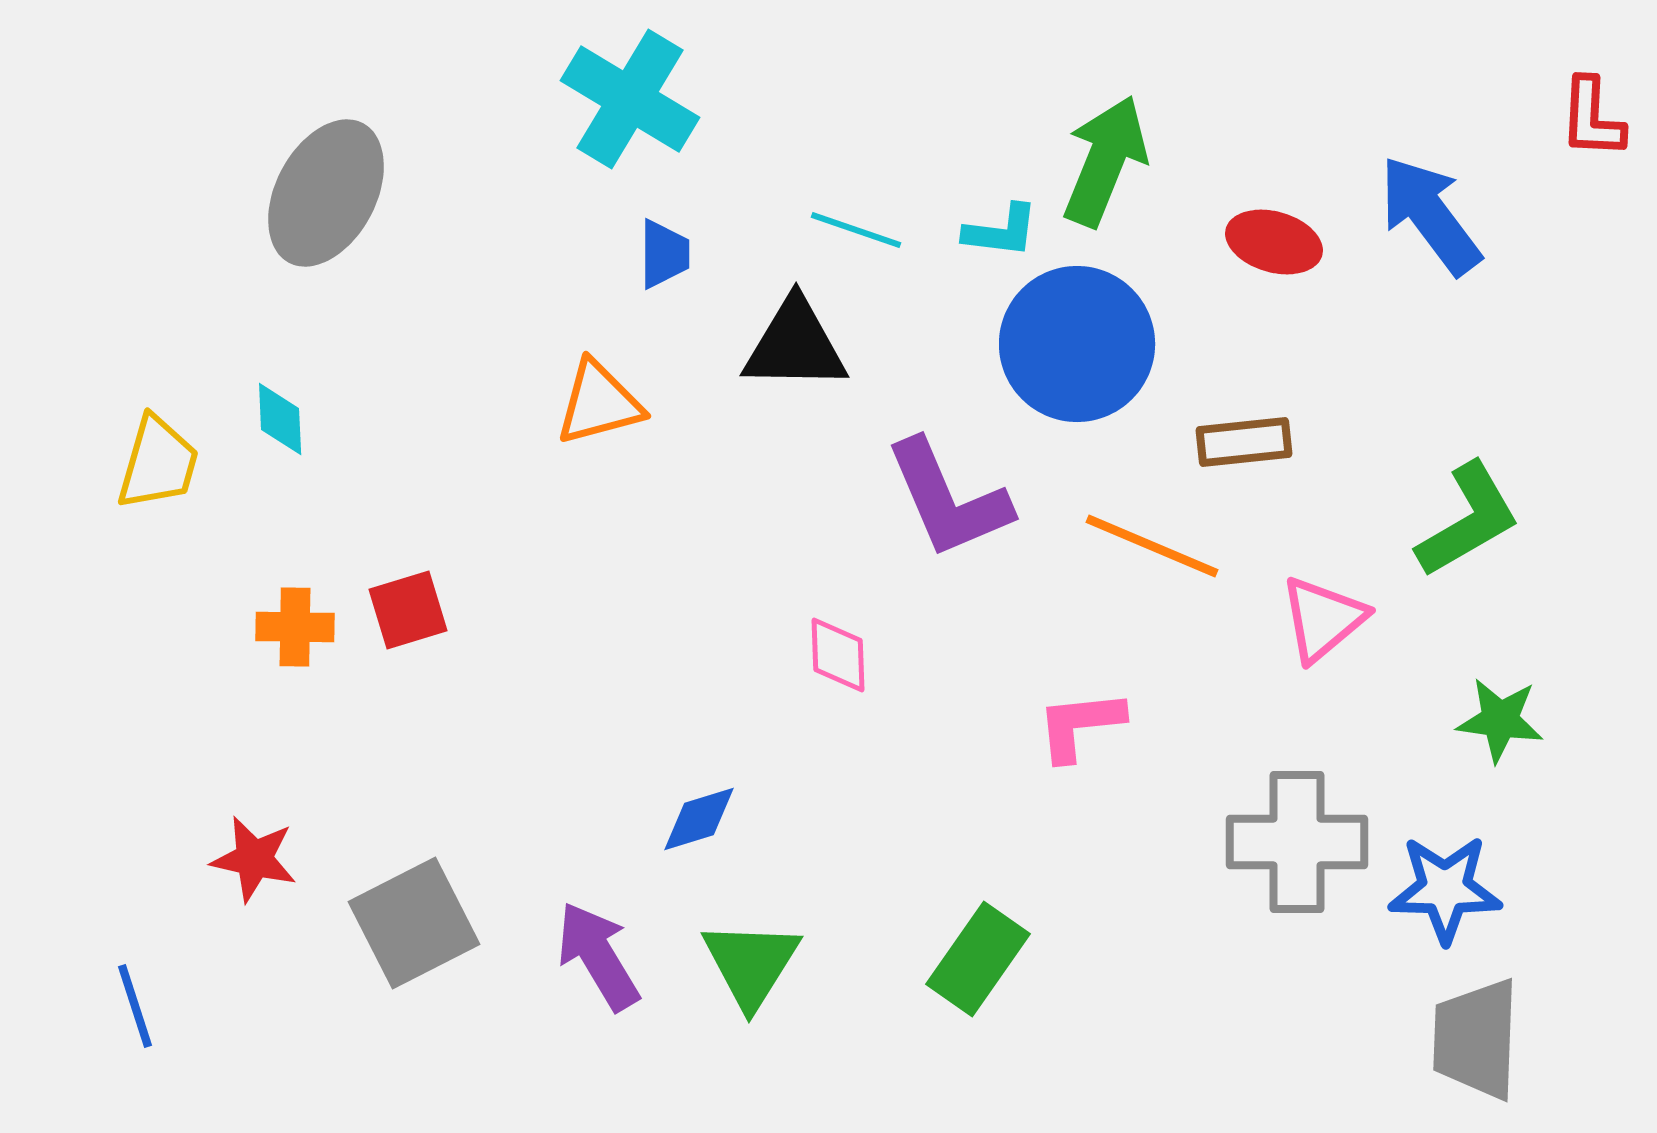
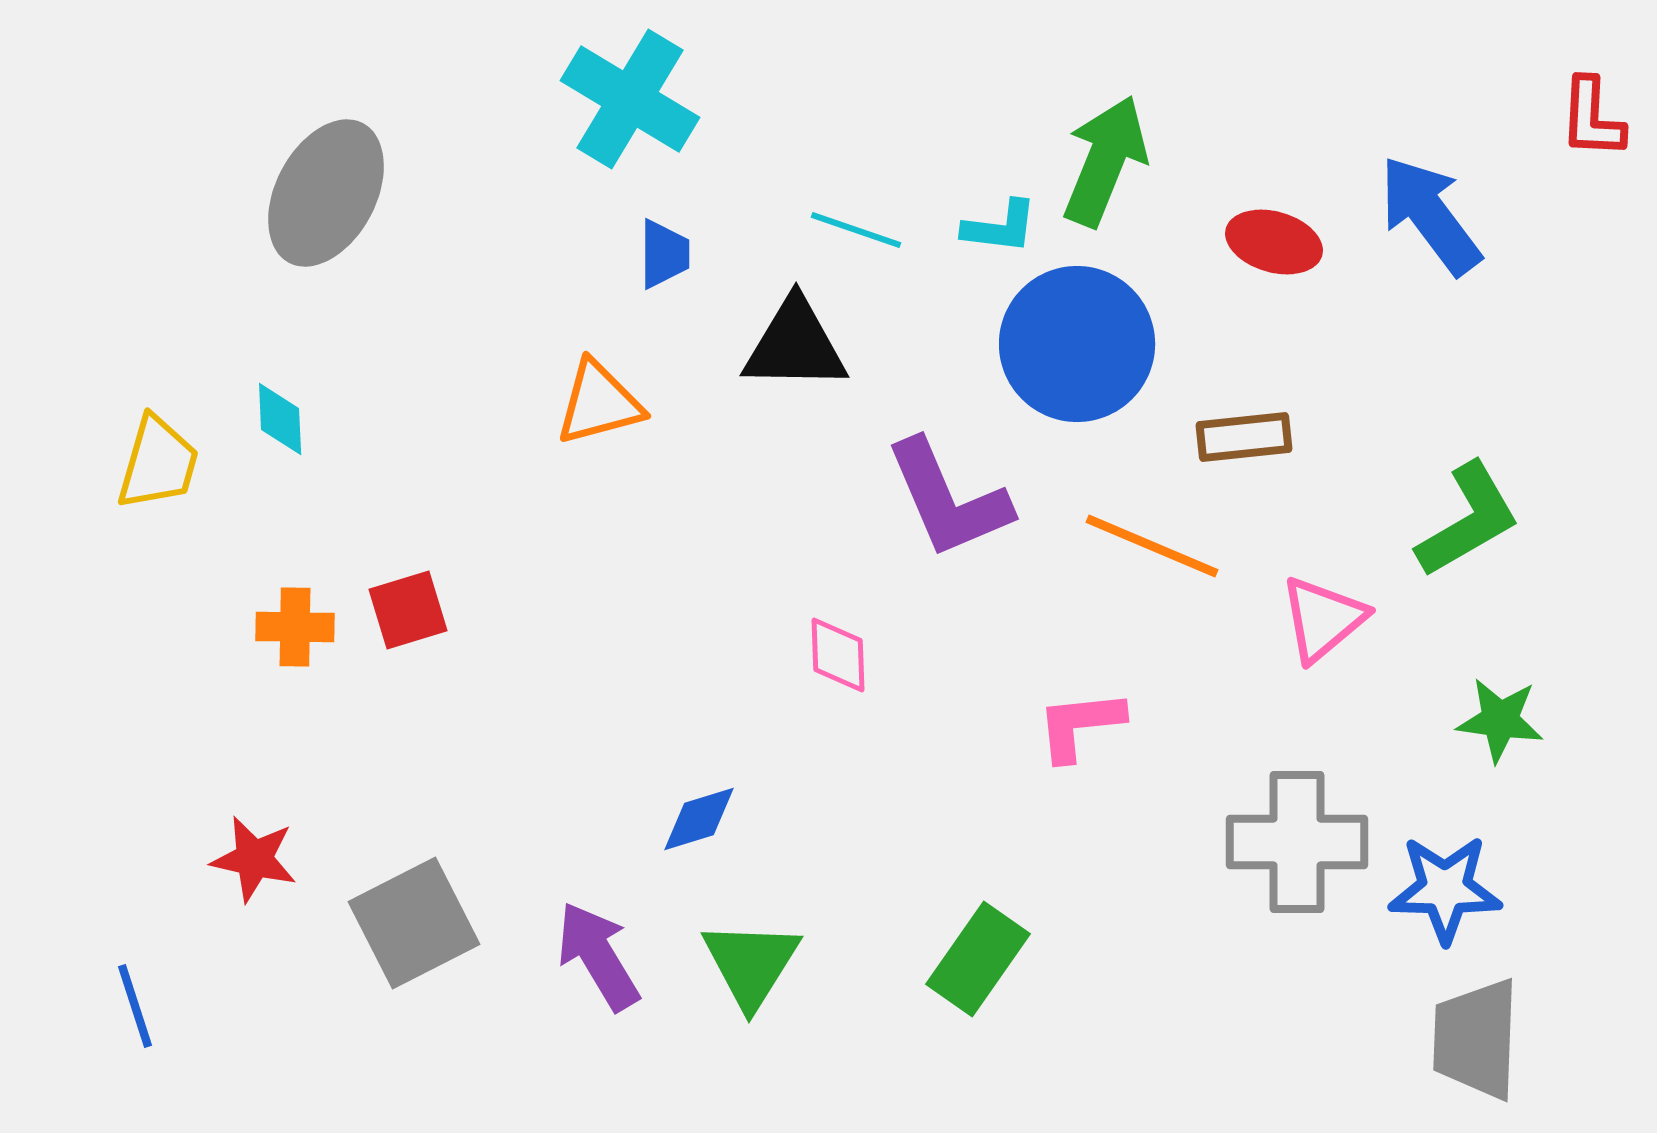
cyan L-shape: moved 1 px left, 4 px up
brown rectangle: moved 5 px up
